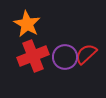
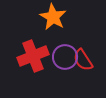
orange star: moved 26 px right, 7 px up
red semicircle: moved 3 px left, 6 px down; rotated 80 degrees counterclockwise
